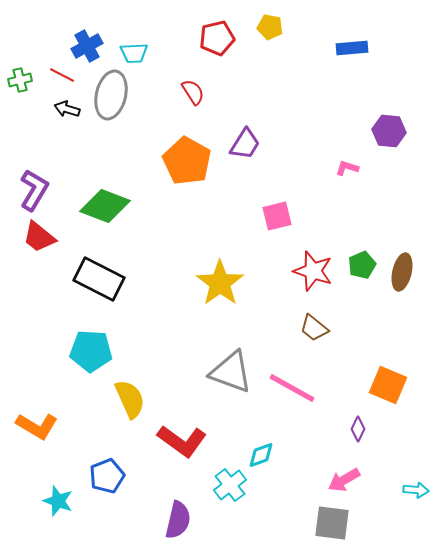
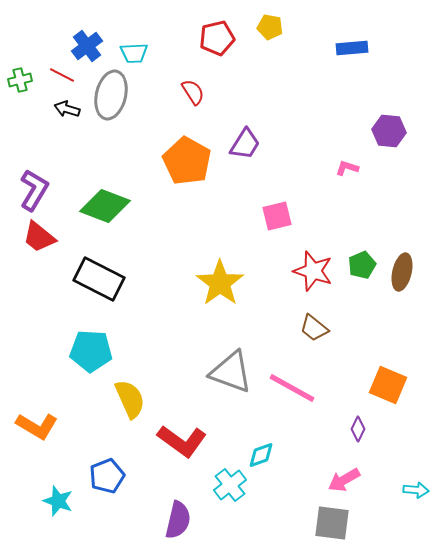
blue cross: rotated 8 degrees counterclockwise
